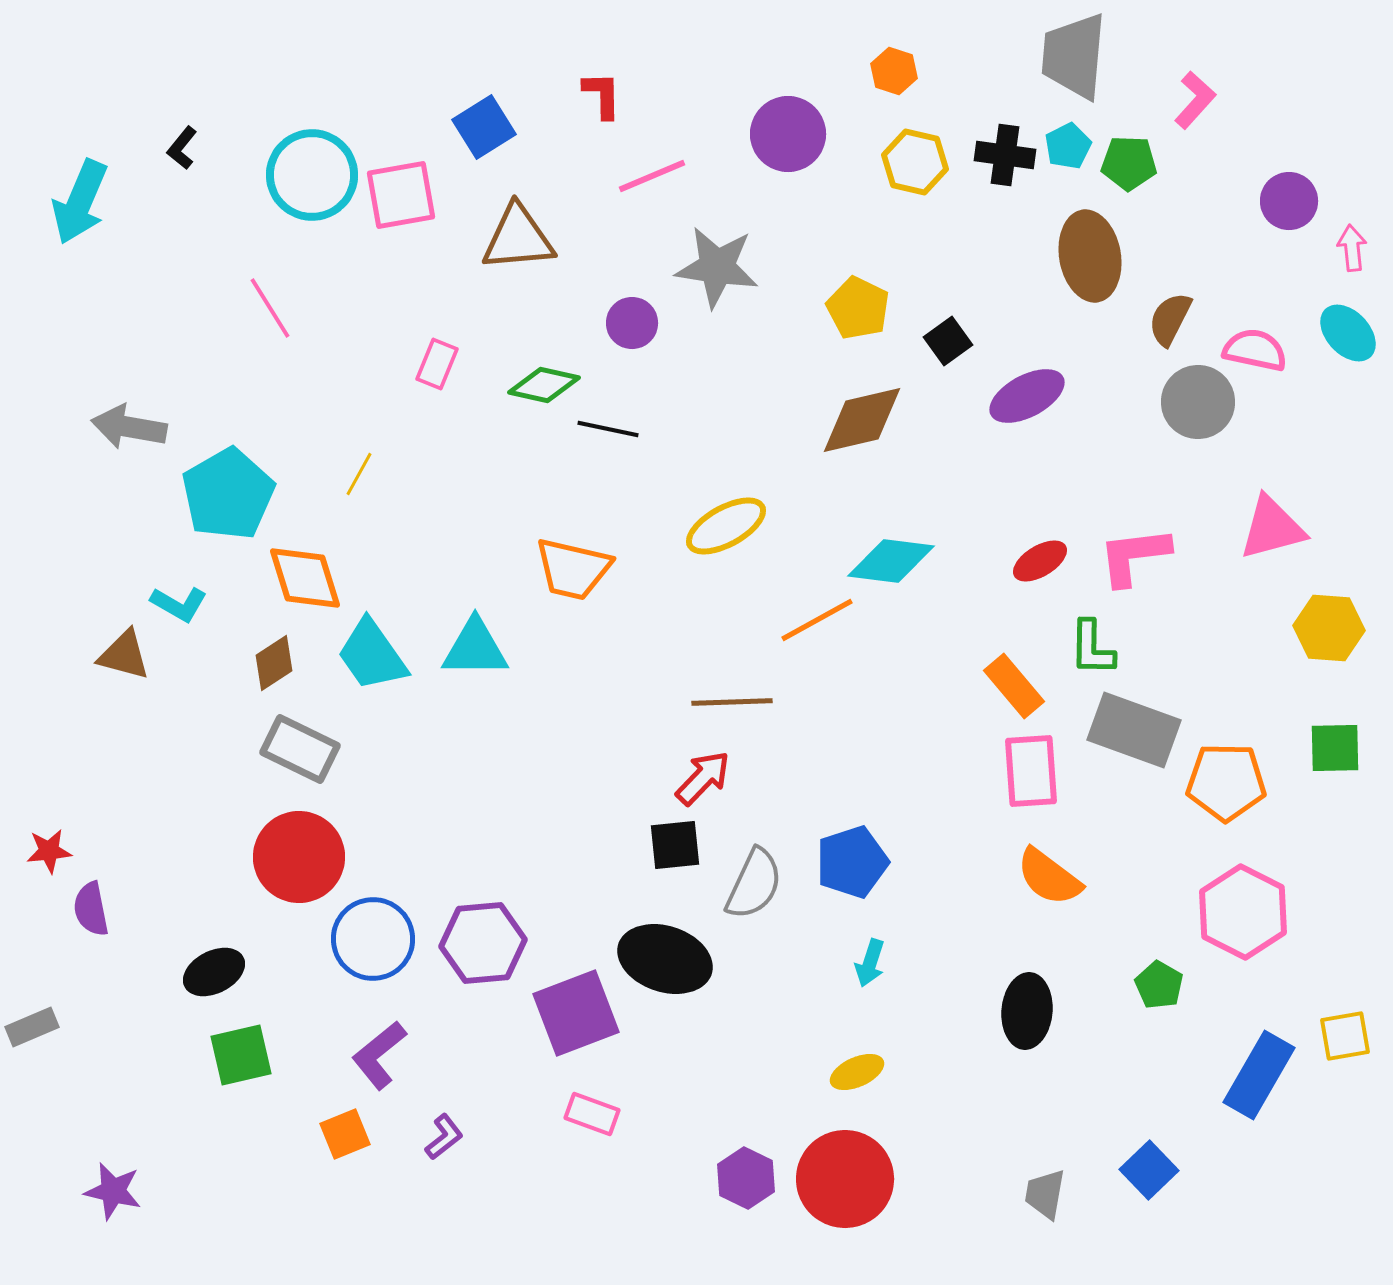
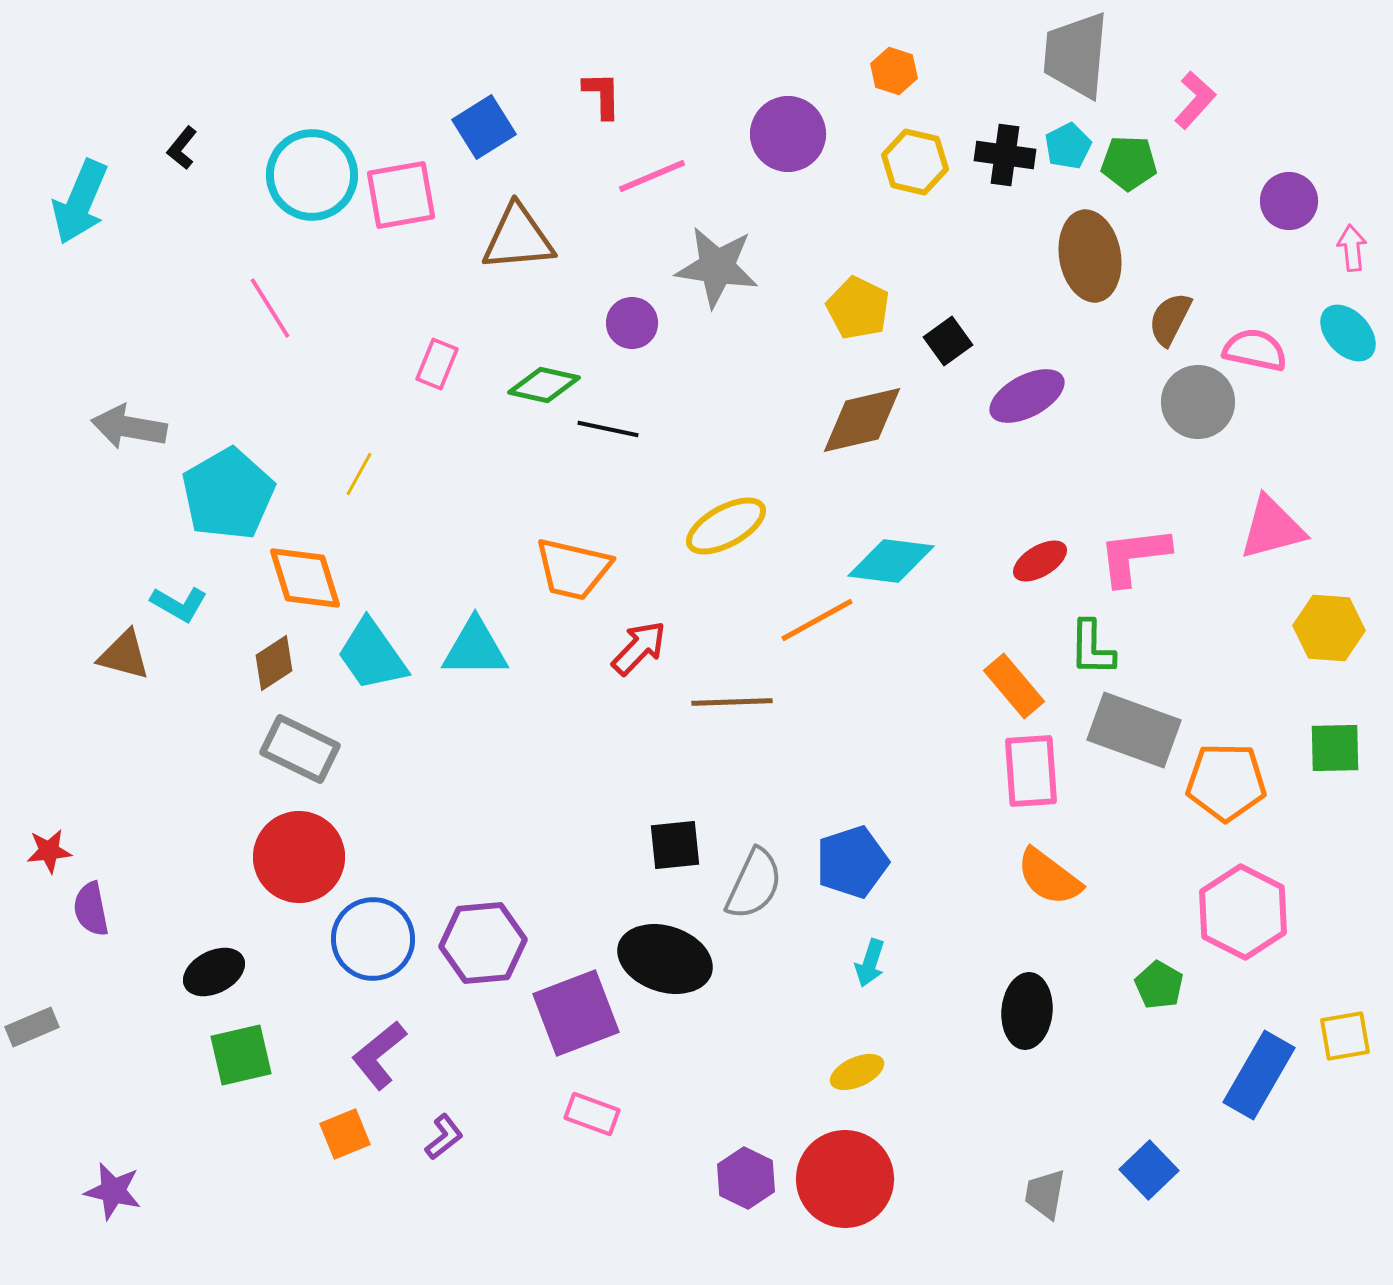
gray trapezoid at (1074, 56): moved 2 px right, 1 px up
red arrow at (703, 778): moved 64 px left, 130 px up
